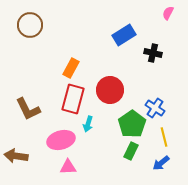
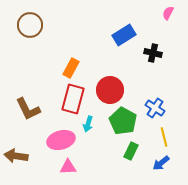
green pentagon: moved 9 px left, 3 px up; rotated 8 degrees counterclockwise
